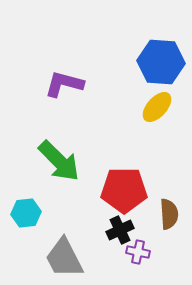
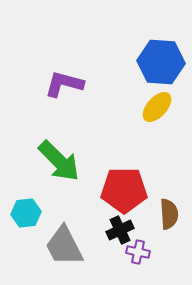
gray trapezoid: moved 12 px up
